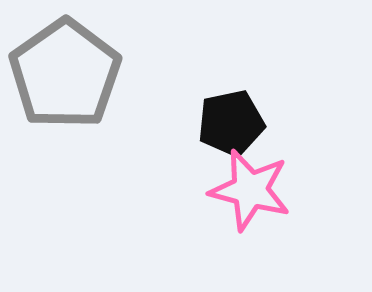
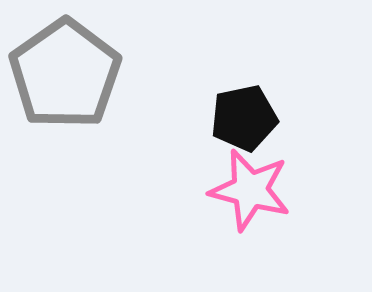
black pentagon: moved 13 px right, 5 px up
